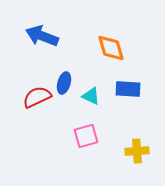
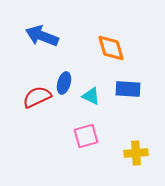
yellow cross: moved 1 px left, 2 px down
